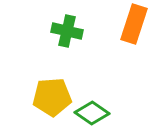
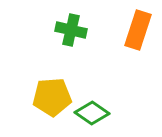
orange rectangle: moved 4 px right, 6 px down
green cross: moved 4 px right, 1 px up
